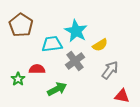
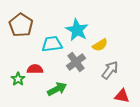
cyan star: moved 1 px right, 1 px up
gray cross: moved 1 px right, 1 px down
red semicircle: moved 2 px left
